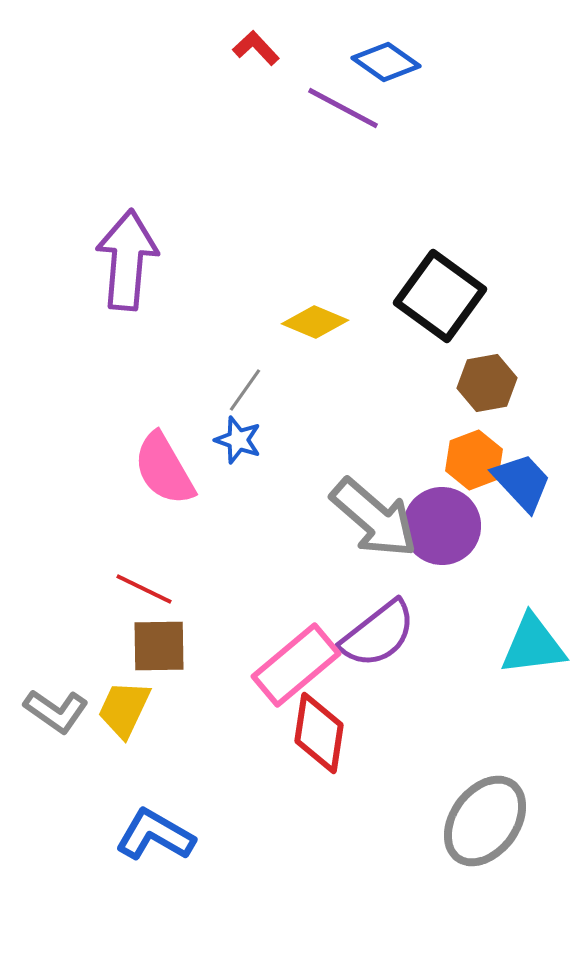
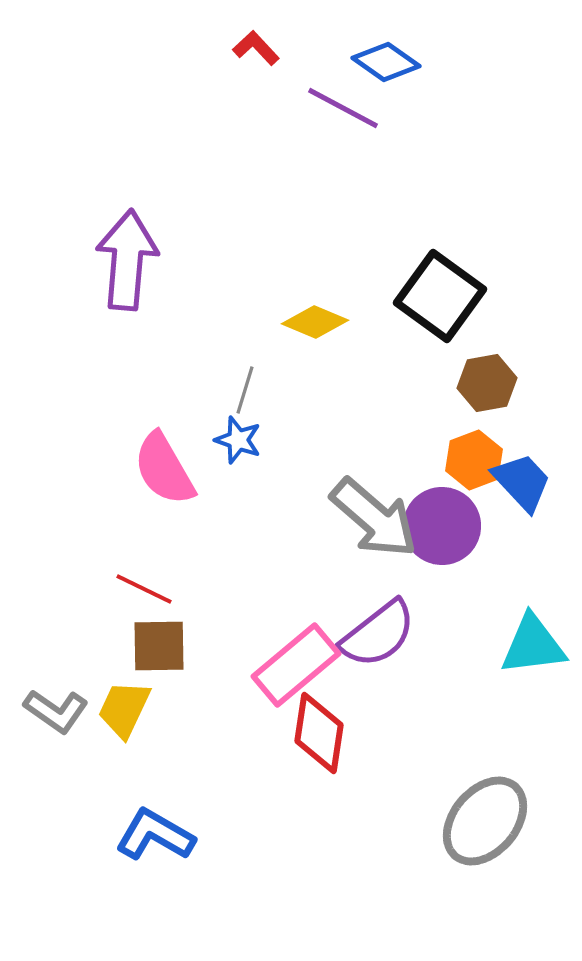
gray line: rotated 18 degrees counterclockwise
gray ellipse: rotated 4 degrees clockwise
